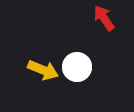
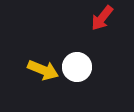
red arrow: moved 2 px left; rotated 108 degrees counterclockwise
